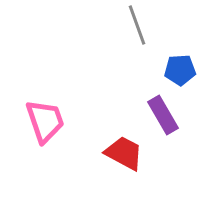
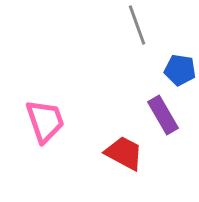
blue pentagon: rotated 12 degrees clockwise
